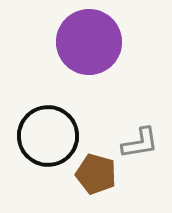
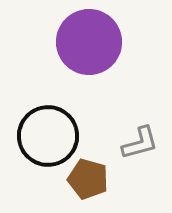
gray L-shape: rotated 6 degrees counterclockwise
brown pentagon: moved 8 px left, 5 px down
